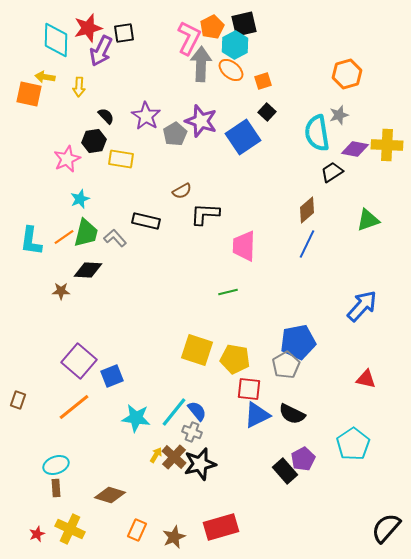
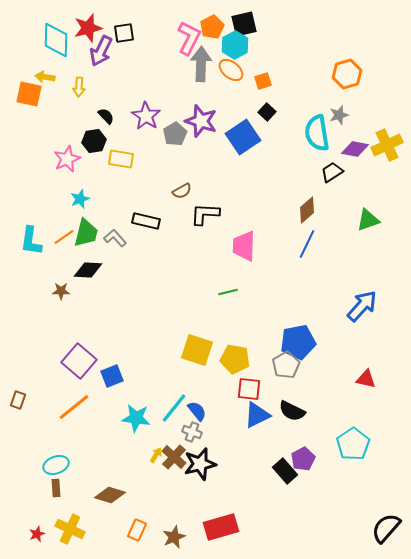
yellow cross at (387, 145): rotated 28 degrees counterclockwise
cyan line at (174, 412): moved 4 px up
black semicircle at (292, 414): moved 3 px up
